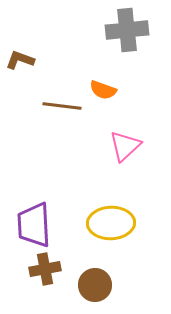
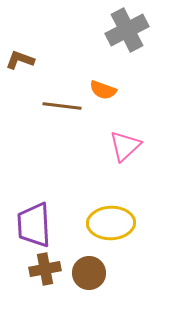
gray cross: rotated 21 degrees counterclockwise
brown circle: moved 6 px left, 12 px up
